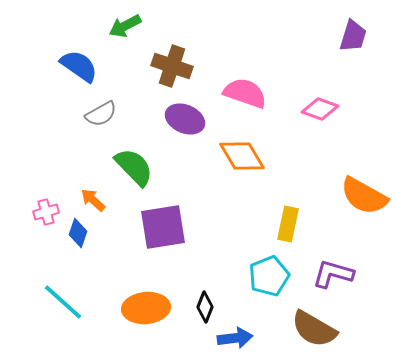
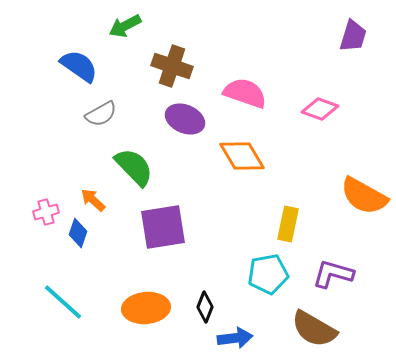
cyan pentagon: moved 1 px left, 2 px up; rotated 12 degrees clockwise
